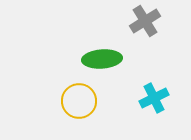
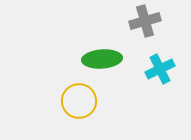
gray cross: rotated 16 degrees clockwise
cyan cross: moved 6 px right, 29 px up
